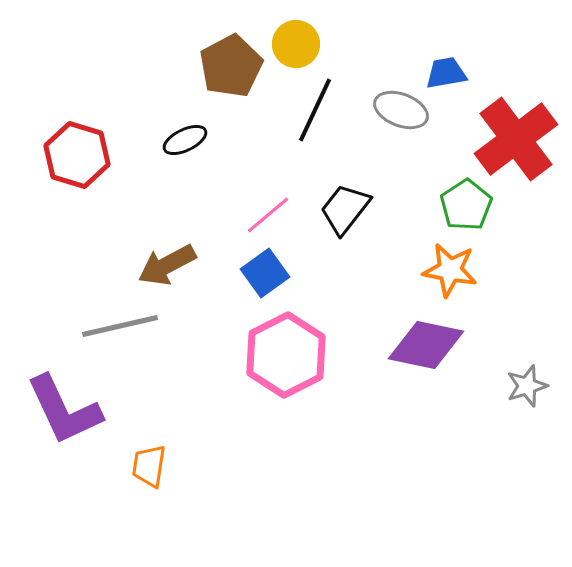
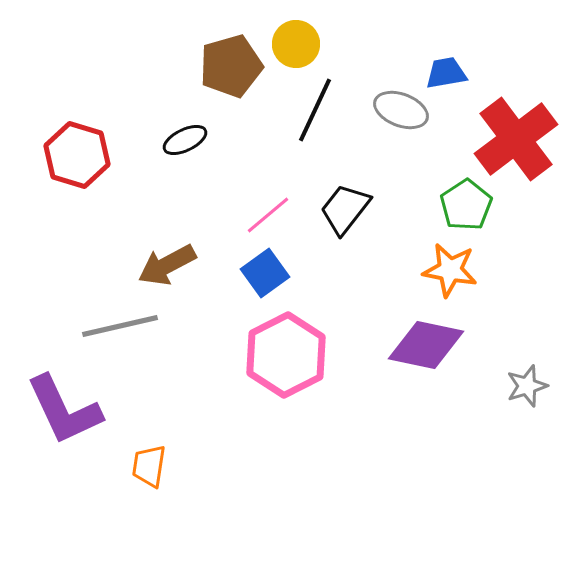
brown pentagon: rotated 12 degrees clockwise
